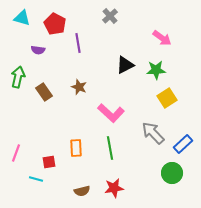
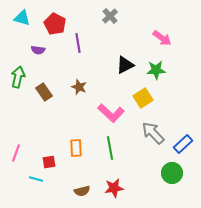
yellow square: moved 24 px left
